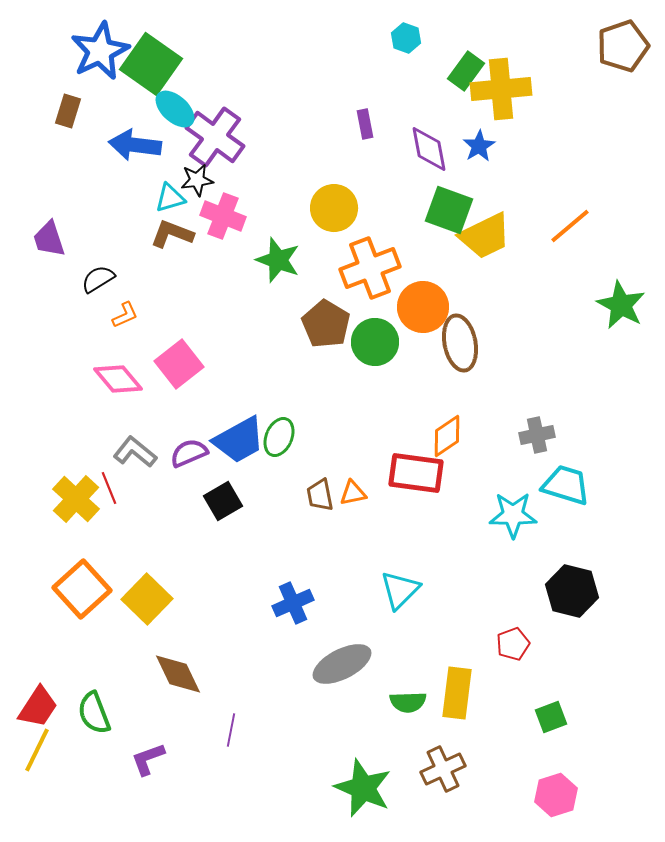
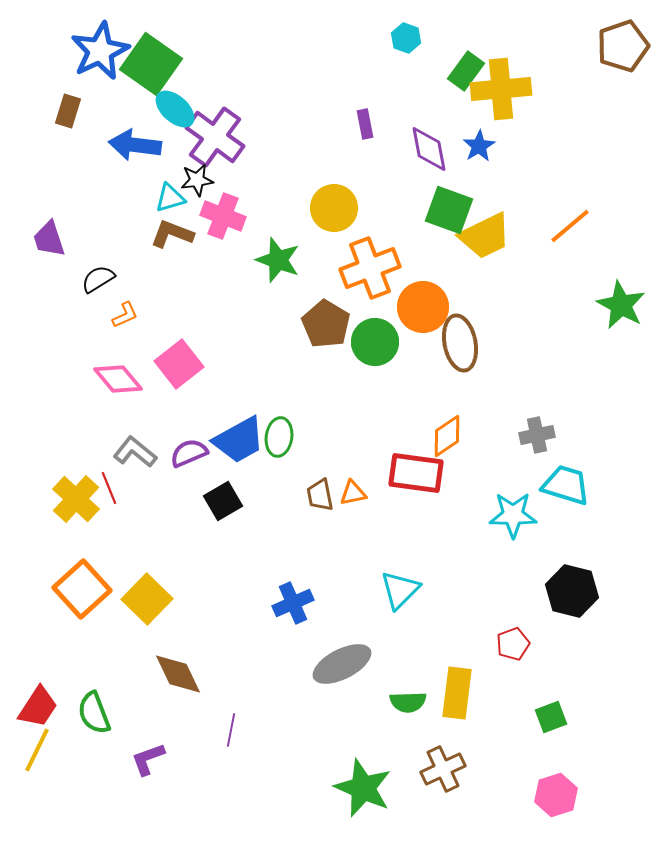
green ellipse at (279, 437): rotated 15 degrees counterclockwise
